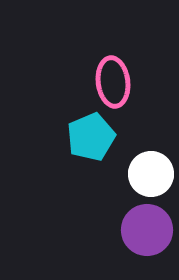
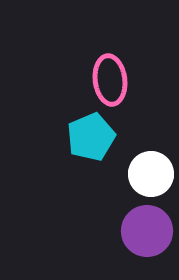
pink ellipse: moved 3 px left, 2 px up
purple circle: moved 1 px down
